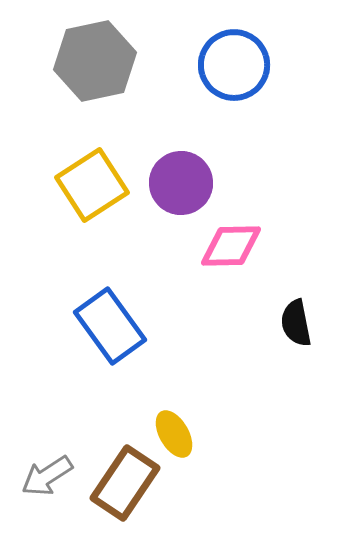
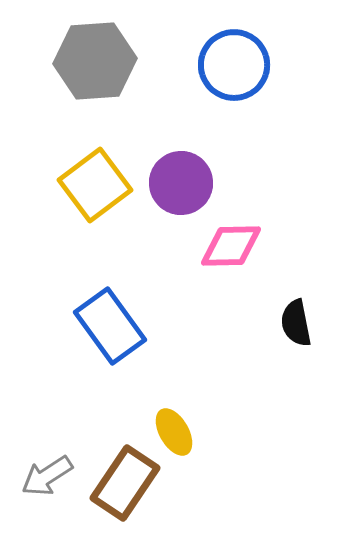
gray hexagon: rotated 8 degrees clockwise
yellow square: moved 3 px right; rotated 4 degrees counterclockwise
yellow ellipse: moved 2 px up
